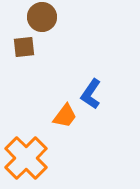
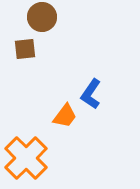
brown square: moved 1 px right, 2 px down
